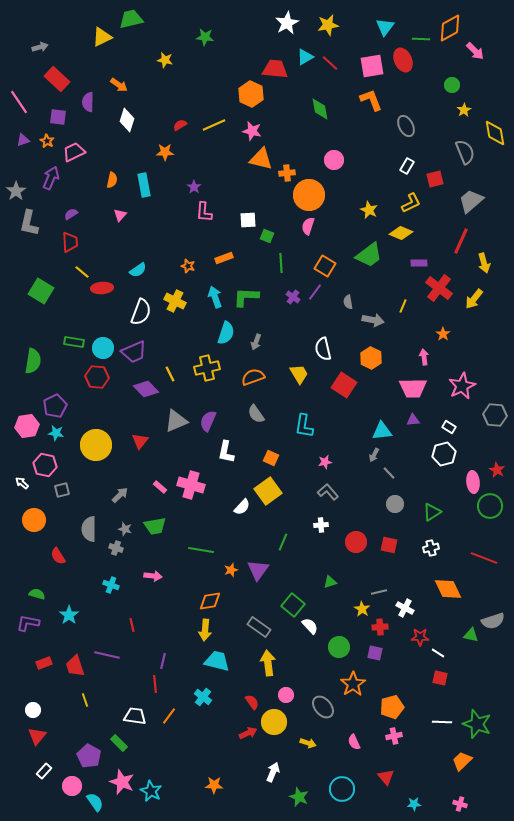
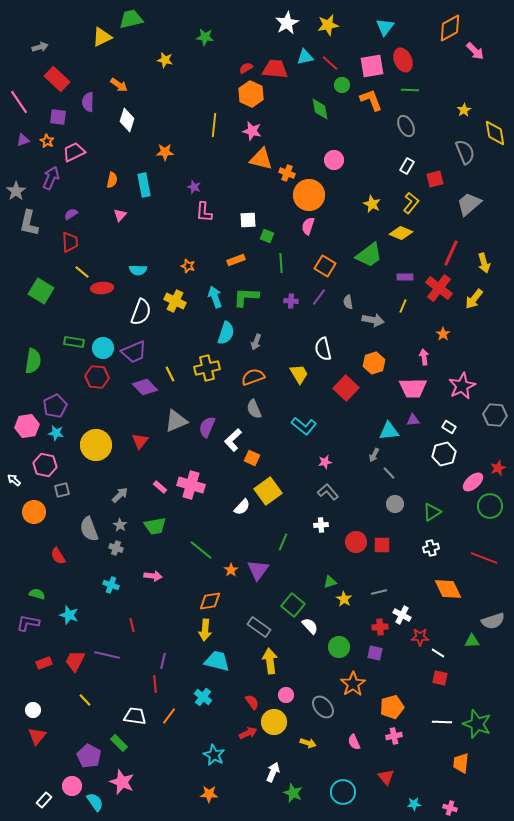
green line at (421, 39): moved 11 px left, 51 px down
cyan triangle at (305, 57): rotated 18 degrees clockwise
green circle at (452, 85): moved 110 px left
red semicircle at (180, 125): moved 66 px right, 57 px up
yellow line at (214, 125): rotated 60 degrees counterclockwise
orange cross at (287, 173): rotated 28 degrees clockwise
purple star at (194, 187): rotated 16 degrees counterclockwise
gray trapezoid at (471, 201): moved 2 px left, 3 px down
yellow L-shape at (411, 203): rotated 25 degrees counterclockwise
yellow star at (369, 210): moved 3 px right, 6 px up
red line at (461, 241): moved 10 px left, 12 px down
orange rectangle at (224, 258): moved 12 px right, 2 px down
purple rectangle at (419, 263): moved 14 px left, 14 px down
cyan semicircle at (138, 270): rotated 36 degrees clockwise
purple line at (315, 292): moved 4 px right, 5 px down
purple cross at (293, 297): moved 2 px left, 4 px down; rotated 32 degrees counterclockwise
orange hexagon at (371, 358): moved 3 px right, 5 px down; rotated 15 degrees clockwise
red square at (344, 385): moved 2 px right, 3 px down; rotated 10 degrees clockwise
purple diamond at (146, 389): moved 1 px left, 2 px up
gray semicircle at (256, 414): moved 2 px left, 5 px up; rotated 12 degrees clockwise
purple semicircle at (208, 421): moved 1 px left, 6 px down
cyan L-shape at (304, 426): rotated 60 degrees counterclockwise
cyan triangle at (382, 431): moved 7 px right
white L-shape at (226, 452): moved 7 px right, 12 px up; rotated 35 degrees clockwise
orange square at (271, 458): moved 19 px left
red star at (497, 470): moved 1 px right, 2 px up; rotated 21 degrees clockwise
pink ellipse at (473, 482): rotated 55 degrees clockwise
white arrow at (22, 483): moved 8 px left, 3 px up
orange circle at (34, 520): moved 8 px up
gray semicircle at (89, 529): rotated 20 degrees counterclockwise
gray star at (125, 529): moved 5 px left, 4 px up; rotated 16 degrees clockwise
red square at (389, 545): moved 7 px left; rotated 12 degrees counterclockwise
green line at (201, 550): rotated 30 degrees clockwise
orange star at (231, 570): rotated 16 degrees counterclockwise
white cross at (405, 608): moved 3 px left, 7 px down
yellow star at (362, 609): moved 18 px left, 10 px up
cyan star at (69, 615): rotated 18 degrees counterclockwise
green triangle at (471, 635): moved 1 px right, 6 px down; rotated 14 degrees counterclockwise
yellow arrow at (268, 663): moved 2 px right, 2 px up
red trapezoid at (75, 666): moved 5 px up; rotated 45 degrees clockwise
yellow line at (85, 700): rotated 24 degrees counterclockwise
orange trapezoid at (462, 761): moved 1 px left, 2 px down; rotated 40 degrees counterclockwise
white rectangle at (44, 771): moved 29 px down
orange star at (214, 785): moved 5 px left, 9 px down
cyan circle at (342, 789): moved 1 px right, 3 px down
cyan star at (151, 791): moved 63 px right, 36 px up
green star at (299, 797): moved 6 px left, 4 px up
pink cross at (460, 804): moved 10 px left, 4 px down
